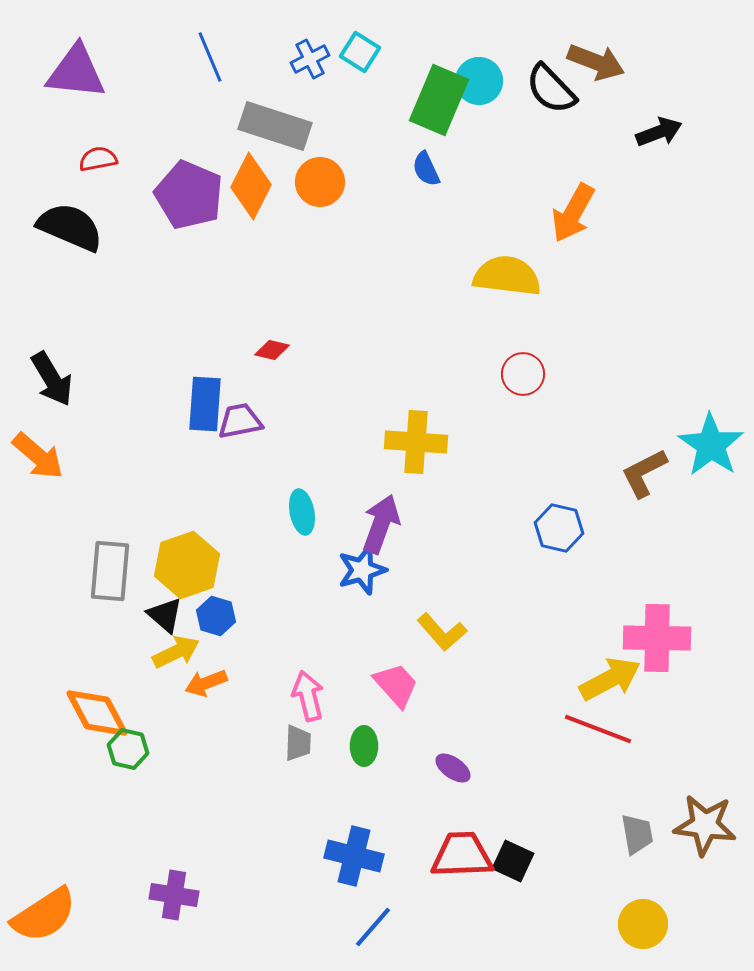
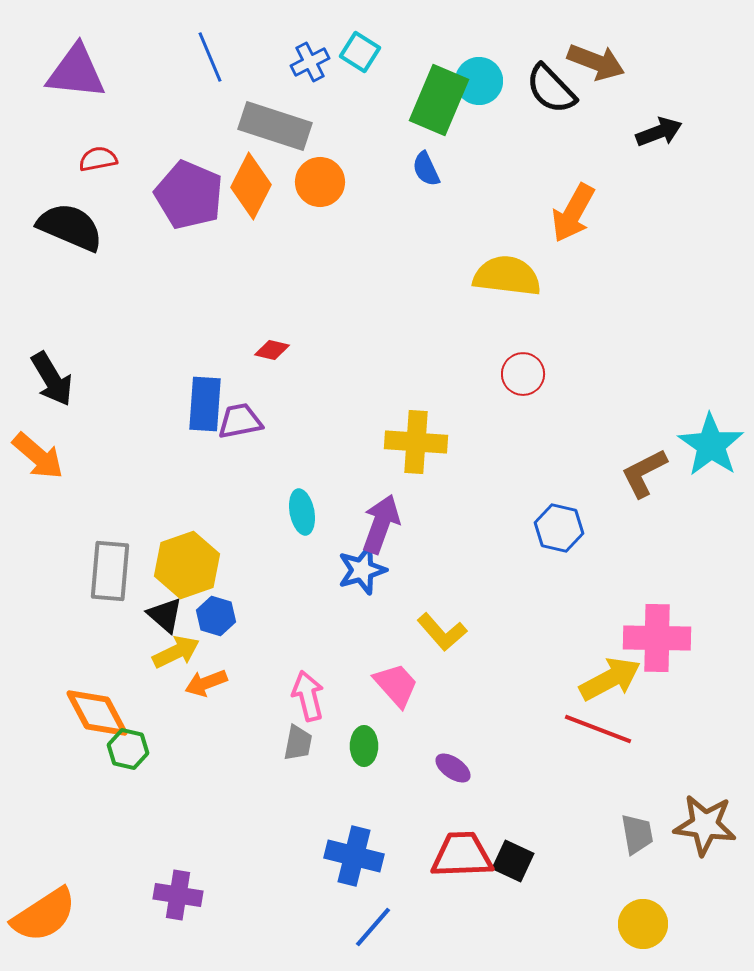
blue cross at (310, 59): moved 3 px down
gray trapezoid at (298, 743): rotated 9 degrees clockwise
purple cross at (174, 895): moved 4 px right
